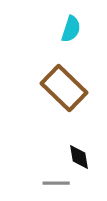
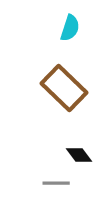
cyan semicircle: moved 1 px left, 1 px up
black diamond: moved 2 px up; rotated 28 degrees counterclockwise
